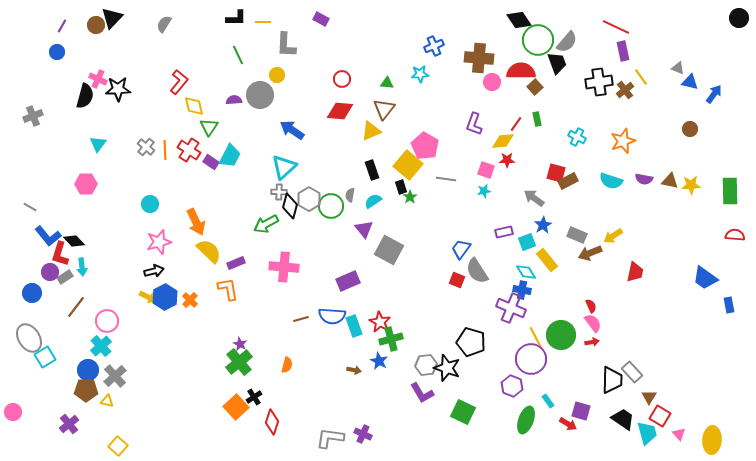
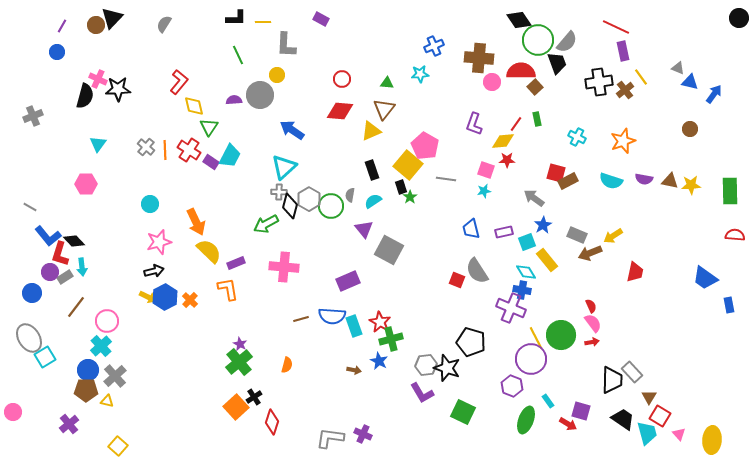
blue trapezoid at (461, 249): moved 10 px right, 20 px up; rotated 50 degrees counterclockwise
